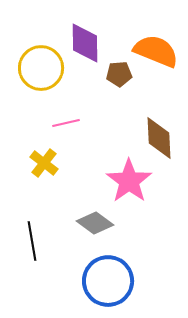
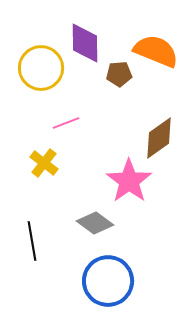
pink line: rotated 8 degrees counterclockwise
brown diamond: rotated 57 degrees clockwise
